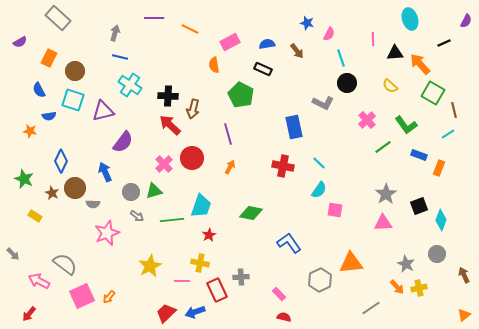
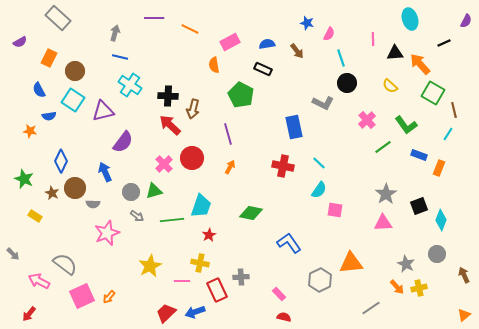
cyan square at (73, 100): rotated 15 degrees clockwise
cyan line at (448, 134): rotated 24 degrees counterclockwise
